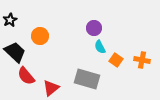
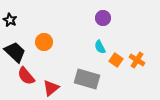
black star: rotated 16 degrees counterclockwise
purple circle: moved 9 px right, 10 px up
orange circle: moved 4 px right, 6 px down
orange cross: moved 5 px left; rotated 21 degrees clockwise
